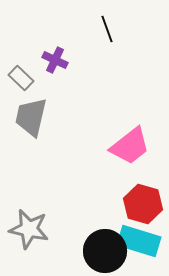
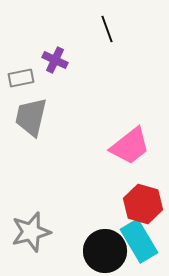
gray rectangle: rotated 55 degrees counterclockwise
gray star: moved 2 px right, 3 px down; rotated 27 degrees counterclockwise
cyan rectangle: rotated 42 degrees clockwise
